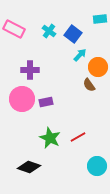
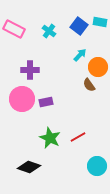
cyan rectangle: moved 3 px down; rotated 16 degrees clockwise
blue square: moved 6 px right, 8 px up
